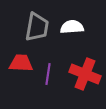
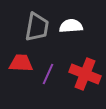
white semicircle: moved 1 px left, 1 px up
purple line: rotated 15 degrees clockwise
